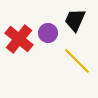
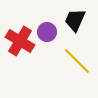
purple circle: moved 1 px left, 1 px up
red cross: moved 1 px right, 2 px down; rotated 8 degrees counterclockwise
